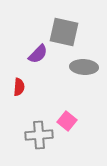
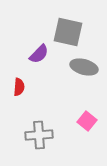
gray square: moved 4 px right
purple semicircle: moved 1 px right
gray ellipse: rotated 12 degrees clockwise
pink square: moved 20 px right
